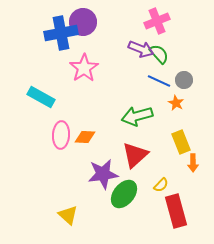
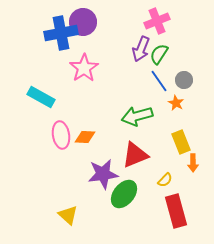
purple arrow: rotated 90 degrees clockwise
green semicircle: rotated 105 degrees counterclockwise
blue line: rotated 30 degrees clockwise
pink ellipse: rotated 12 degrees counterclockwise
red triangle: rotated 20 degrees clockwise
yellow semicircle: moved 4 px right, 5 px up
